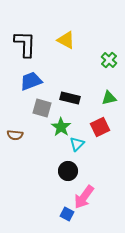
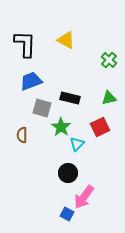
brown semicircle: moved 7 px right; rotated 84 degrees clockwise
black circle: moved 2 px down
